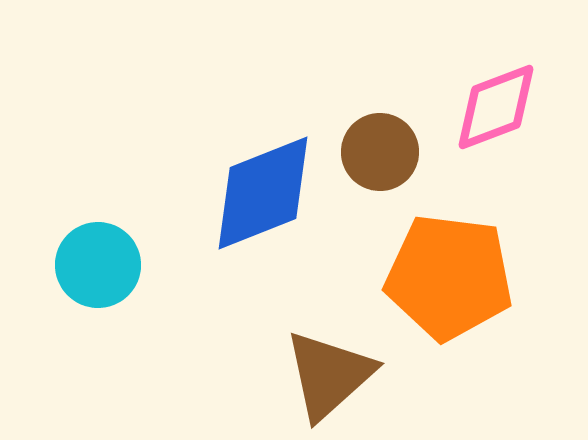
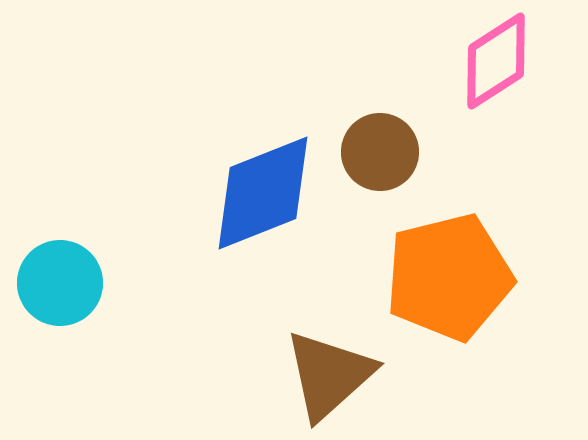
pink diamond: moved 46 px up; rotated 12 degrees counterclockwise
cyan circle: moved 38 px left, 18 px down
orange pentagon: rotated 21 degrees counterclockwise
